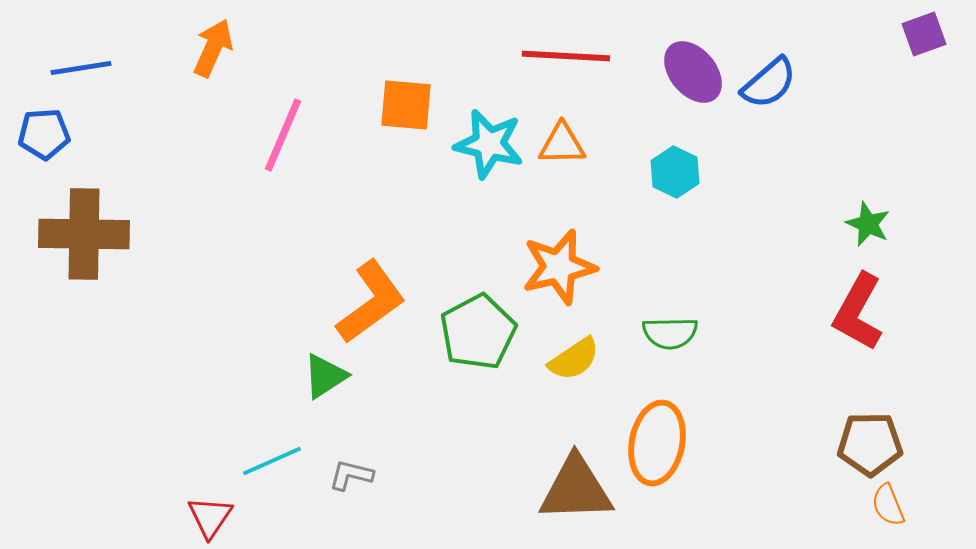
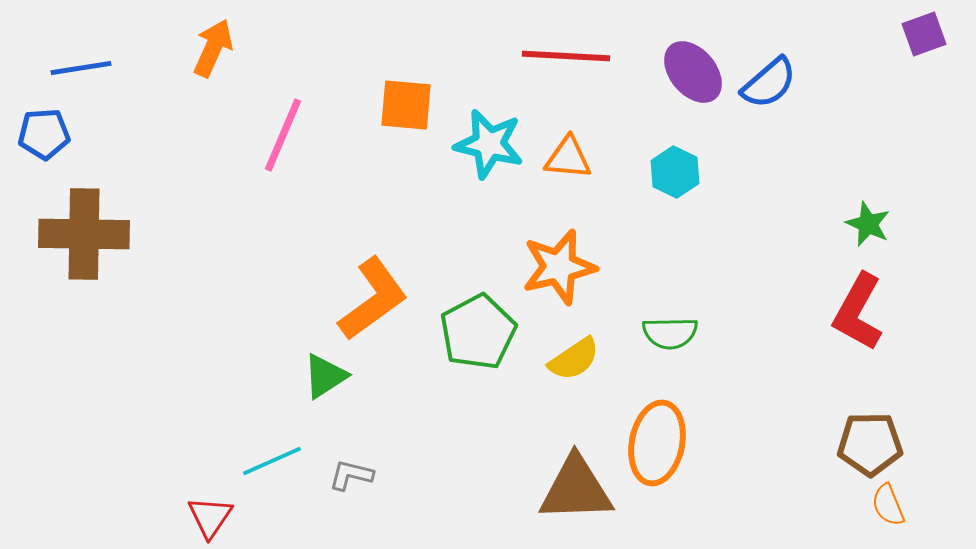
orange triangle: moved 6 px right, 14 px down; rotated 6 degrees clockwise
orange L-shape: moved 2 px right, 3 px up
